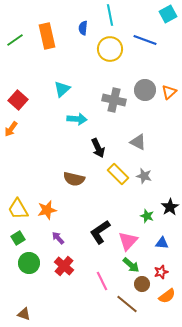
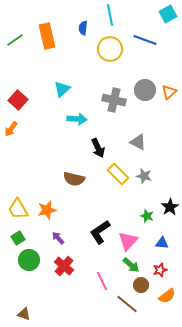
green circle: moved 3 px up
red star: moved 1 px left, 2 px up
brown circle: moved 1 px left, 1 px down
